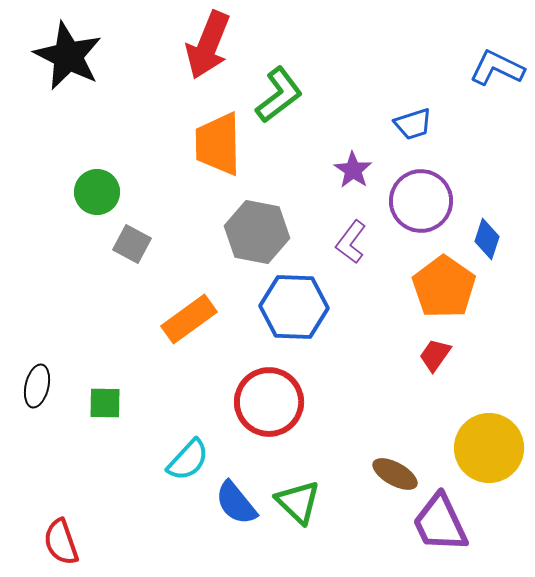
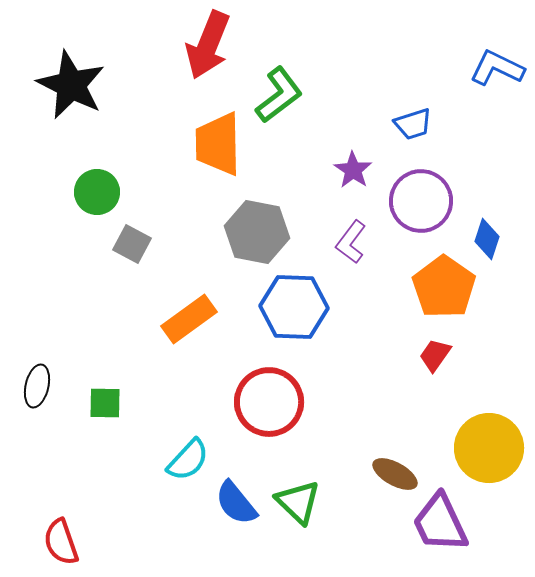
black star: moved 3 px right, 29 px down
